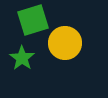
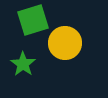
green star: moved 1 px right, 6 px down
